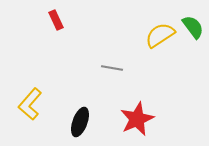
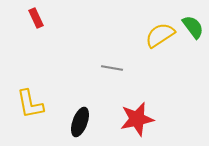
red rectangle: moved 20 px left, 2 px up
yellow L-shape: rotated 52 degrees counterclockwise
red star: rotated 12 degrees clockwise
